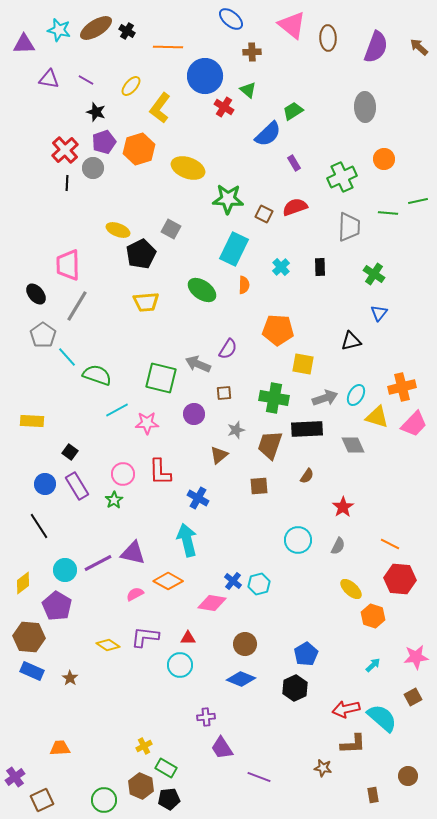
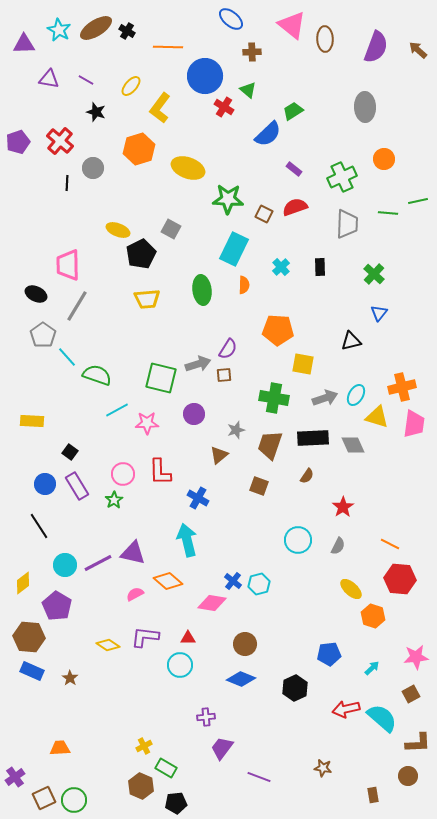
cyan star at (59, 30): rotated 15 degrees clockwise
brown ellipse at (328, 38): moved 3 px left, 1 px down
brown arrow at (419, 47): moved 1 px left, 3 px down
purple pentagon at (104, 142): moved 86 px left
red cross at (65, 150): moved 5 px left, 9 px up; rotated 8 degrees counterclockwise
purple rectangle at (294, 163): moved 6 px down; rotated 21 degrees counterclockwise
gray trapezoid at (349, 227): moved 2 px left, 3 px up
green cross at (374, 274): rotated 10 degrees clockwise
green ellipse at (202, 290): rotated 48 degrees clockwise
black ellipse at (36, 294): rotated 25 degrees counterclockwise
yellow trapezoid at (146, 302): moved 1 px right, 3 px up
gray arrow at (198, 364): rotated 140 degrees clockwise
brown square at (224, 393): moved 18 px up
pink trapezoid at (414, 424): rotated 36 degrees counterclockwise
black rectangle at (307, 429): moved 6 px right, 9 px down
brown square at (259, 486): rotated 24 degrees clockwise
cyan circle at (65, 570): moved 5 px up
orange diamond at (168, 581): rotated 12 degrees clockwise
blue pentagon at (306, 654): moved 23 px right; rotated 25 degrees clockwise
cyan arrow at (373, 665): moved 1 px left, 3 px down
brown square at (413, 697): moved 2 px left, 3 px up
brown L-shape at (353, 744): moved 65 px right, 1 px up
purple trapezoid at (222, 748): rotated 70 degrees clockwise
black pentagon at (169, 799): moved 7 px right, 4 px down
brown square at (42, 800): moved 2 px right, 2 px up
green circle at (104, 800): moved 30 px left
